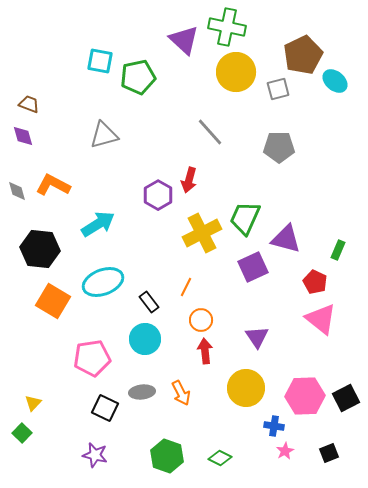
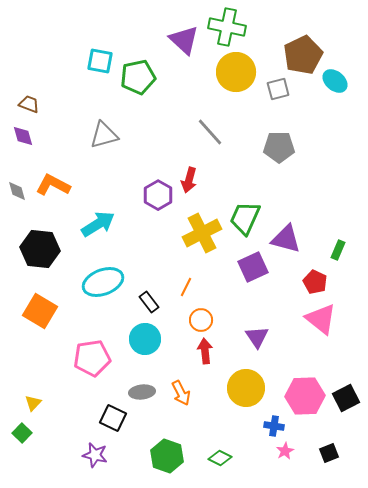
orange square at (53, 301): moved 13 px left, 10 px down
black square at (105, 408): moved 8 px right, 10 px down
